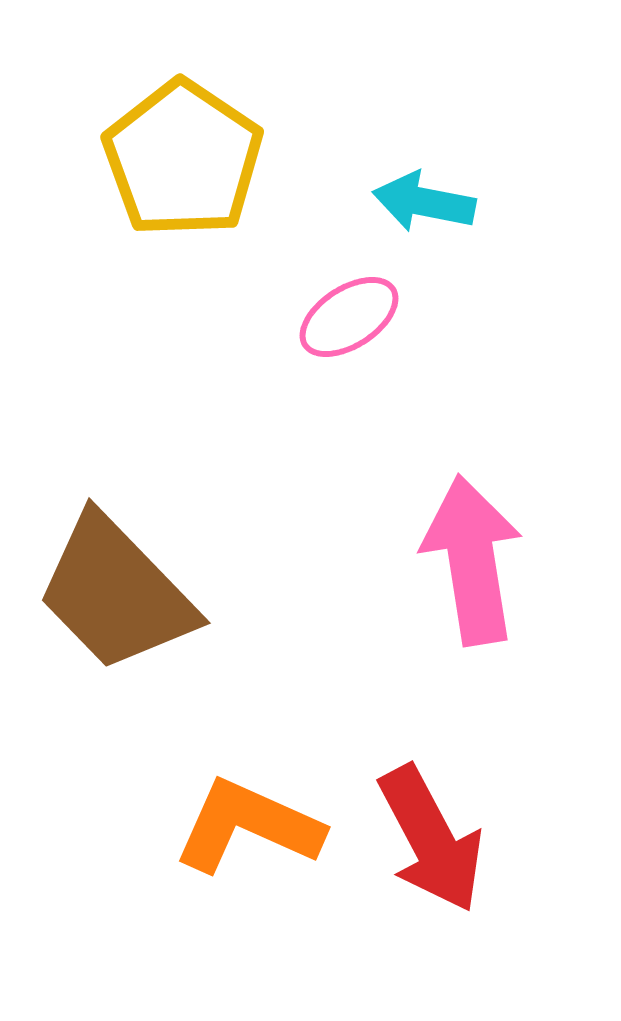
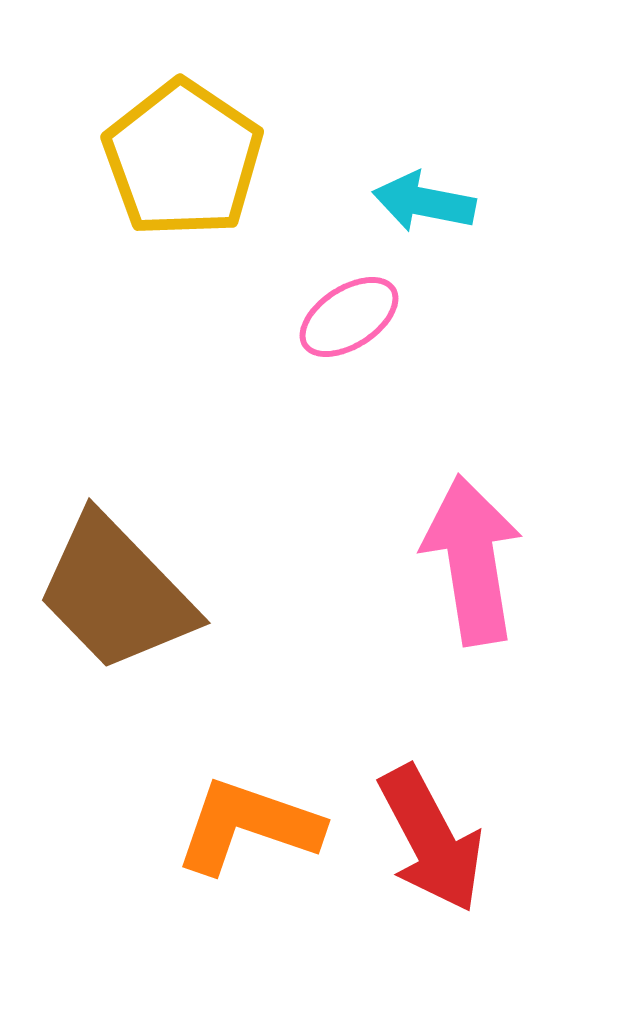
orange L-shape: rotated 5 degrees counterclockwise
